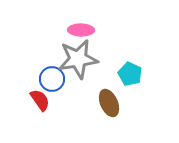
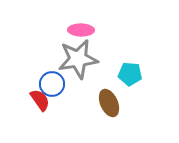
cyan pentagon: rotated 20 degrees counterclockwise
blue circle: moved 5 px down
